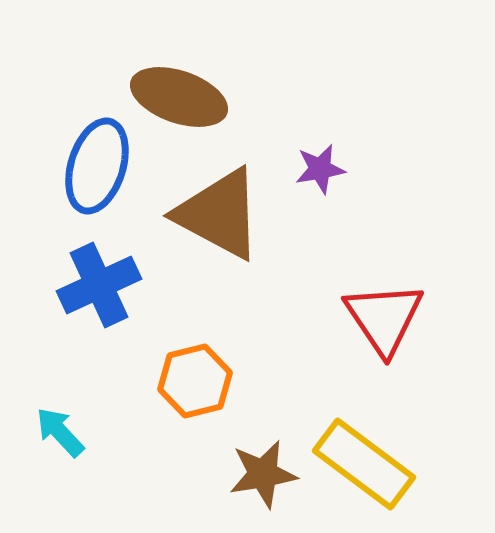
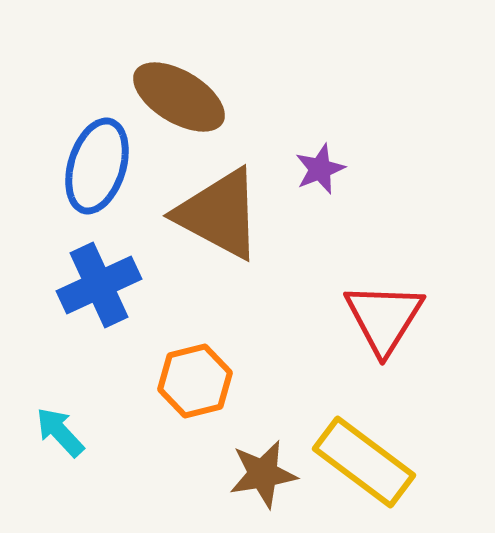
brown ellipse: rotated 12 degrees clockwise
purple star: rotated 12 degrees counterclockwise
red triangle: rotated 6 degrees clockwise
yellow rectangle: moved 2 px up
